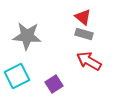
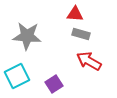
red triangle: moved 8 px left, 3 px up; rotated 36 degrees counterclockwise
gray rectangle: moved 3 px left
